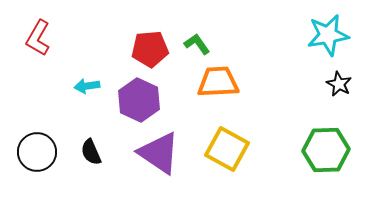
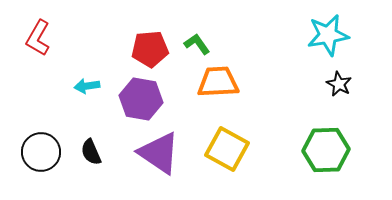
purple hexagon: moved 2 px right, 1 px up; rotated 15 degrees counterclockwise
black circle: moved 4 px right
